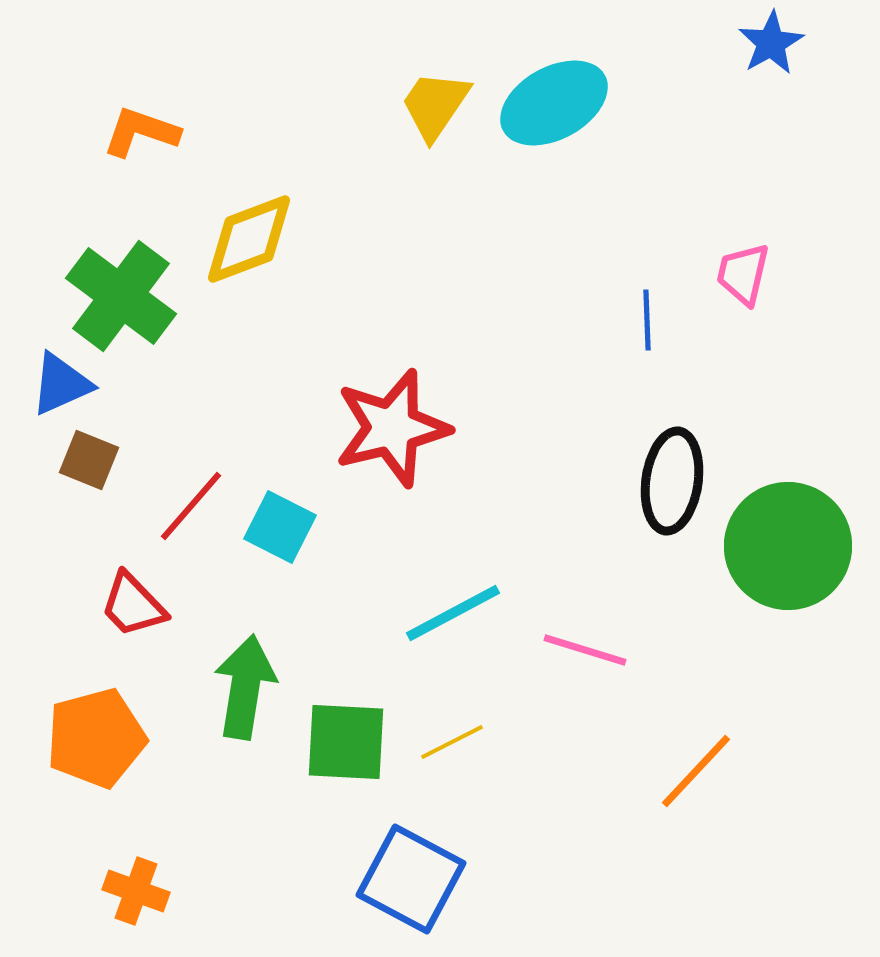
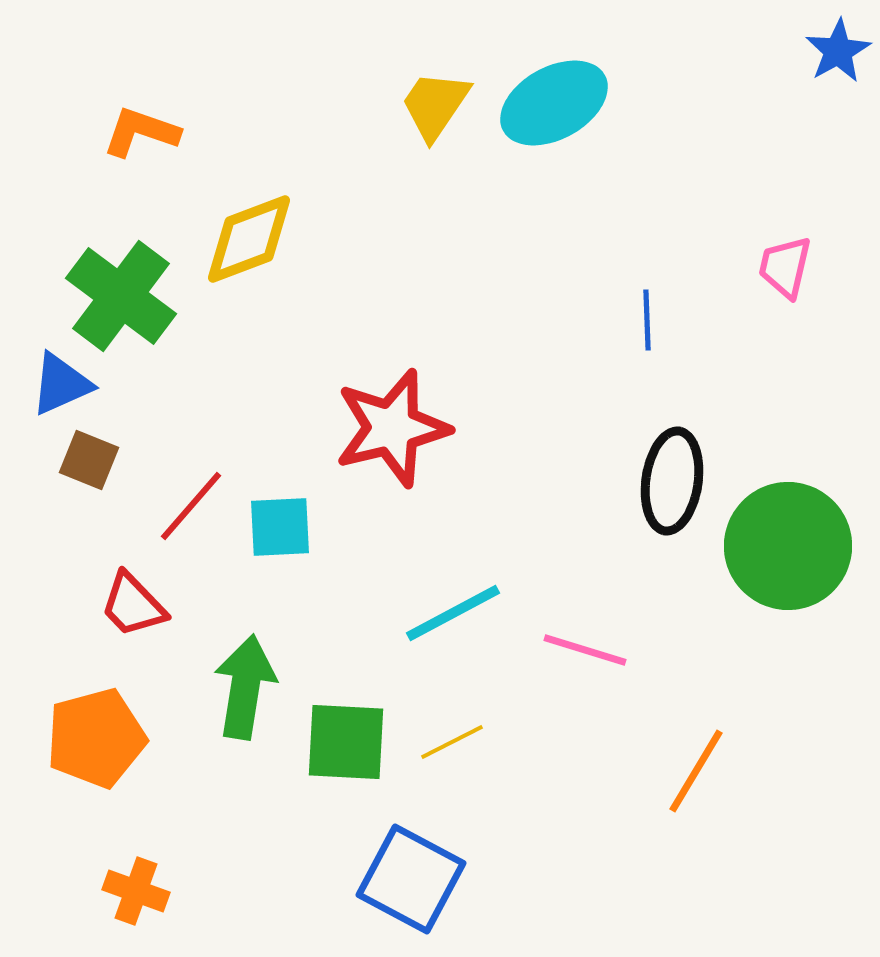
blue star: moved 67 px right, 8 px down
pink trapezoid: moved 42 px right, 7 px up
cyan square: rotated 30 degrees counterclockwise
orange line: rotated 12 degrees counterclockwise
